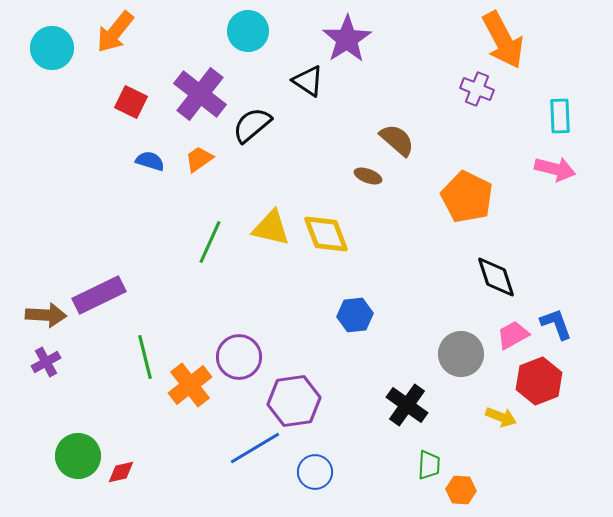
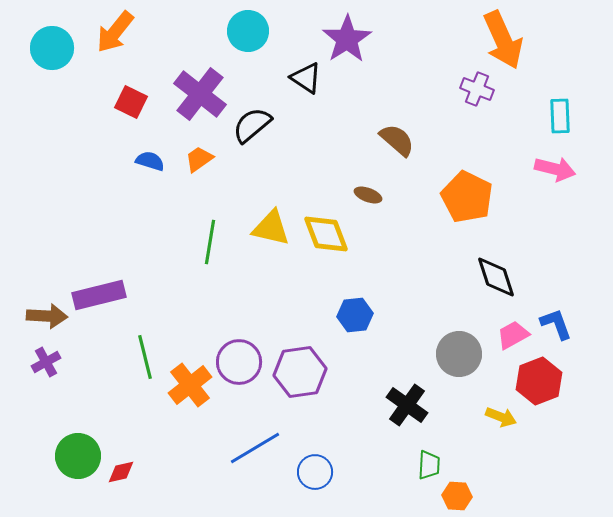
orange arrow at (503, 40): rotated 4 degrees clockwise
black triangle at (308, 81): moved 2 px left, 3 px up
brown ellipse at (368, 176): moved 19 px down
green line at (210, 242): rotated 15 degrees counterclockwise
purple rectangle at (99, 295): rotated 12 degrees clockwise
brown arrow at (46, 315): moved 1 px right, 1 px down
gray circle at (461, 354): moved 2 px left
purple circle at (239, 357): moved 5 px down
purple hexagon at (294, 401): moved 6 px right, 29 px up
orange hexagon at (461, 490): moved 4 px left, 6 px down
